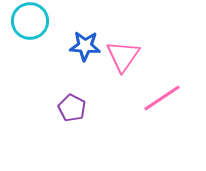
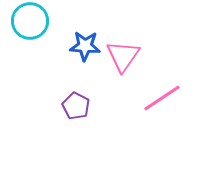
purple pentagon: moved 4 px right, 2 px up
